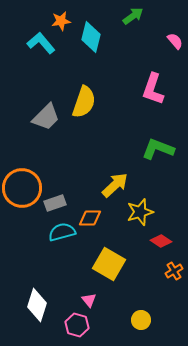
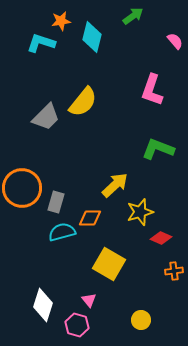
cyan diamond: moved 1 px right
cyan L-shape: rotated 32 degrees counterclockwise
pink L-shape: moved 1 px left, 1 px down
yellow semicircle: moved 1 px left; rotated 20 degrees clockwise
gray rectangle: moved 1 px right, 1 px up; rotated 55 degrees counterclockwise
red diamond: moved 3 px up; rotated 10 degrees counterclockwise
orange cross: rotated 24 degrees clockwise
white diamond: moved 6 px right
